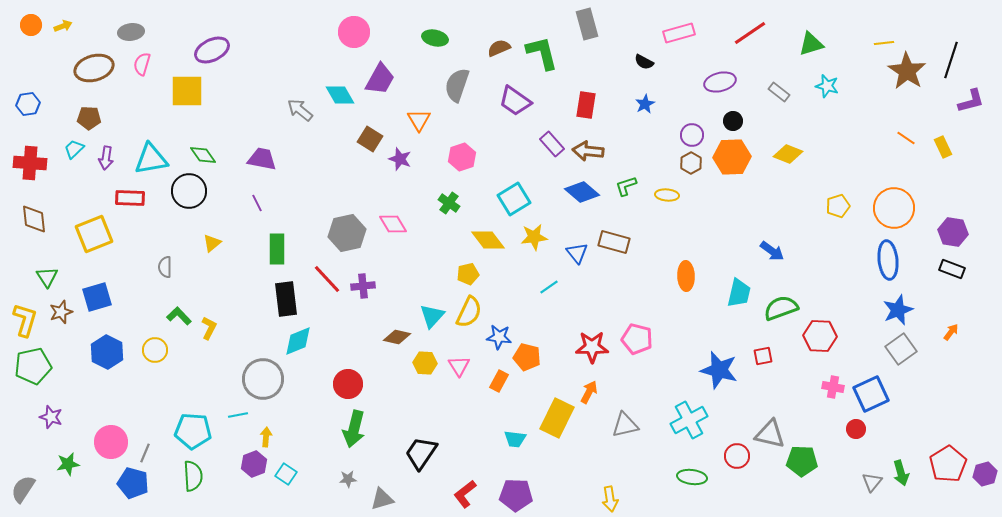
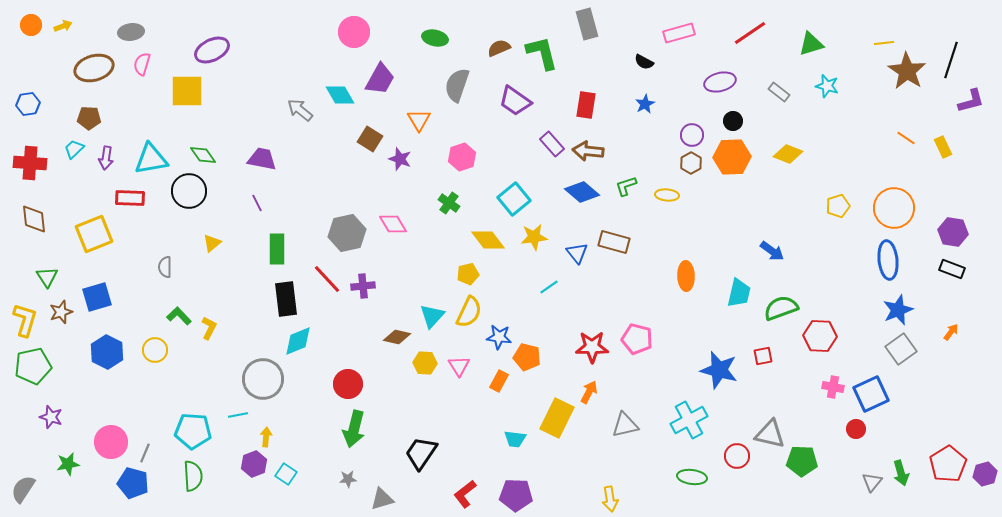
cyan square at (514, 199): rotated 8 degrees counterclockwise
